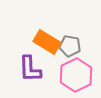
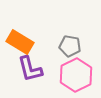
orange rectangle: moved 27 px left
purple L-shape: rotated 12 degrees counterclockwise
